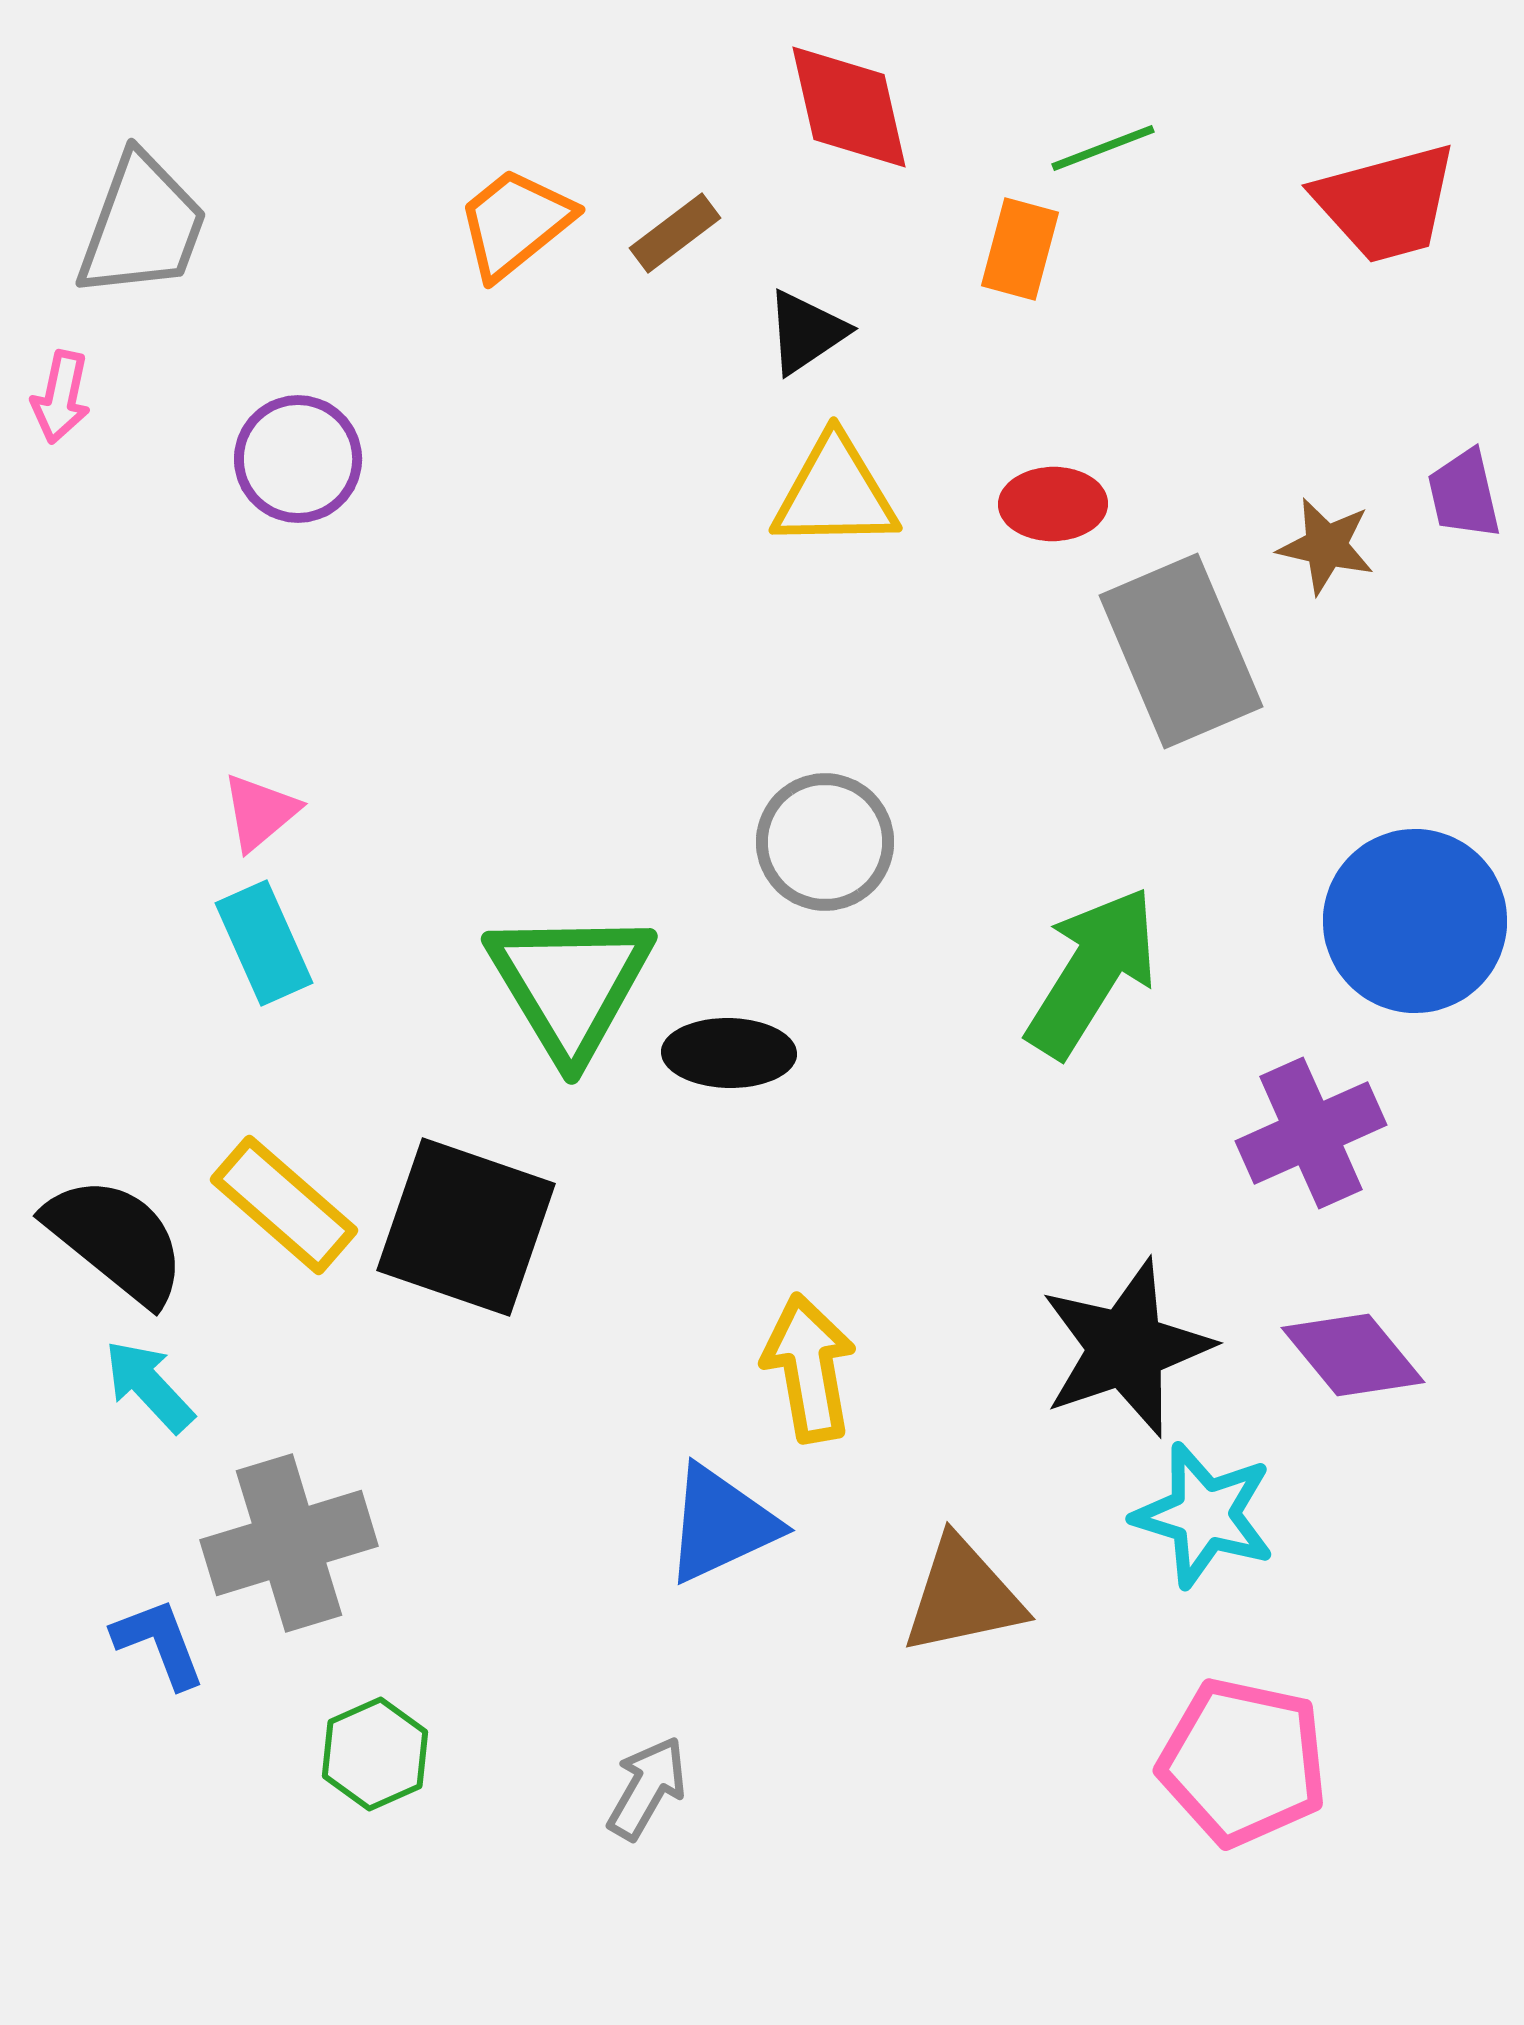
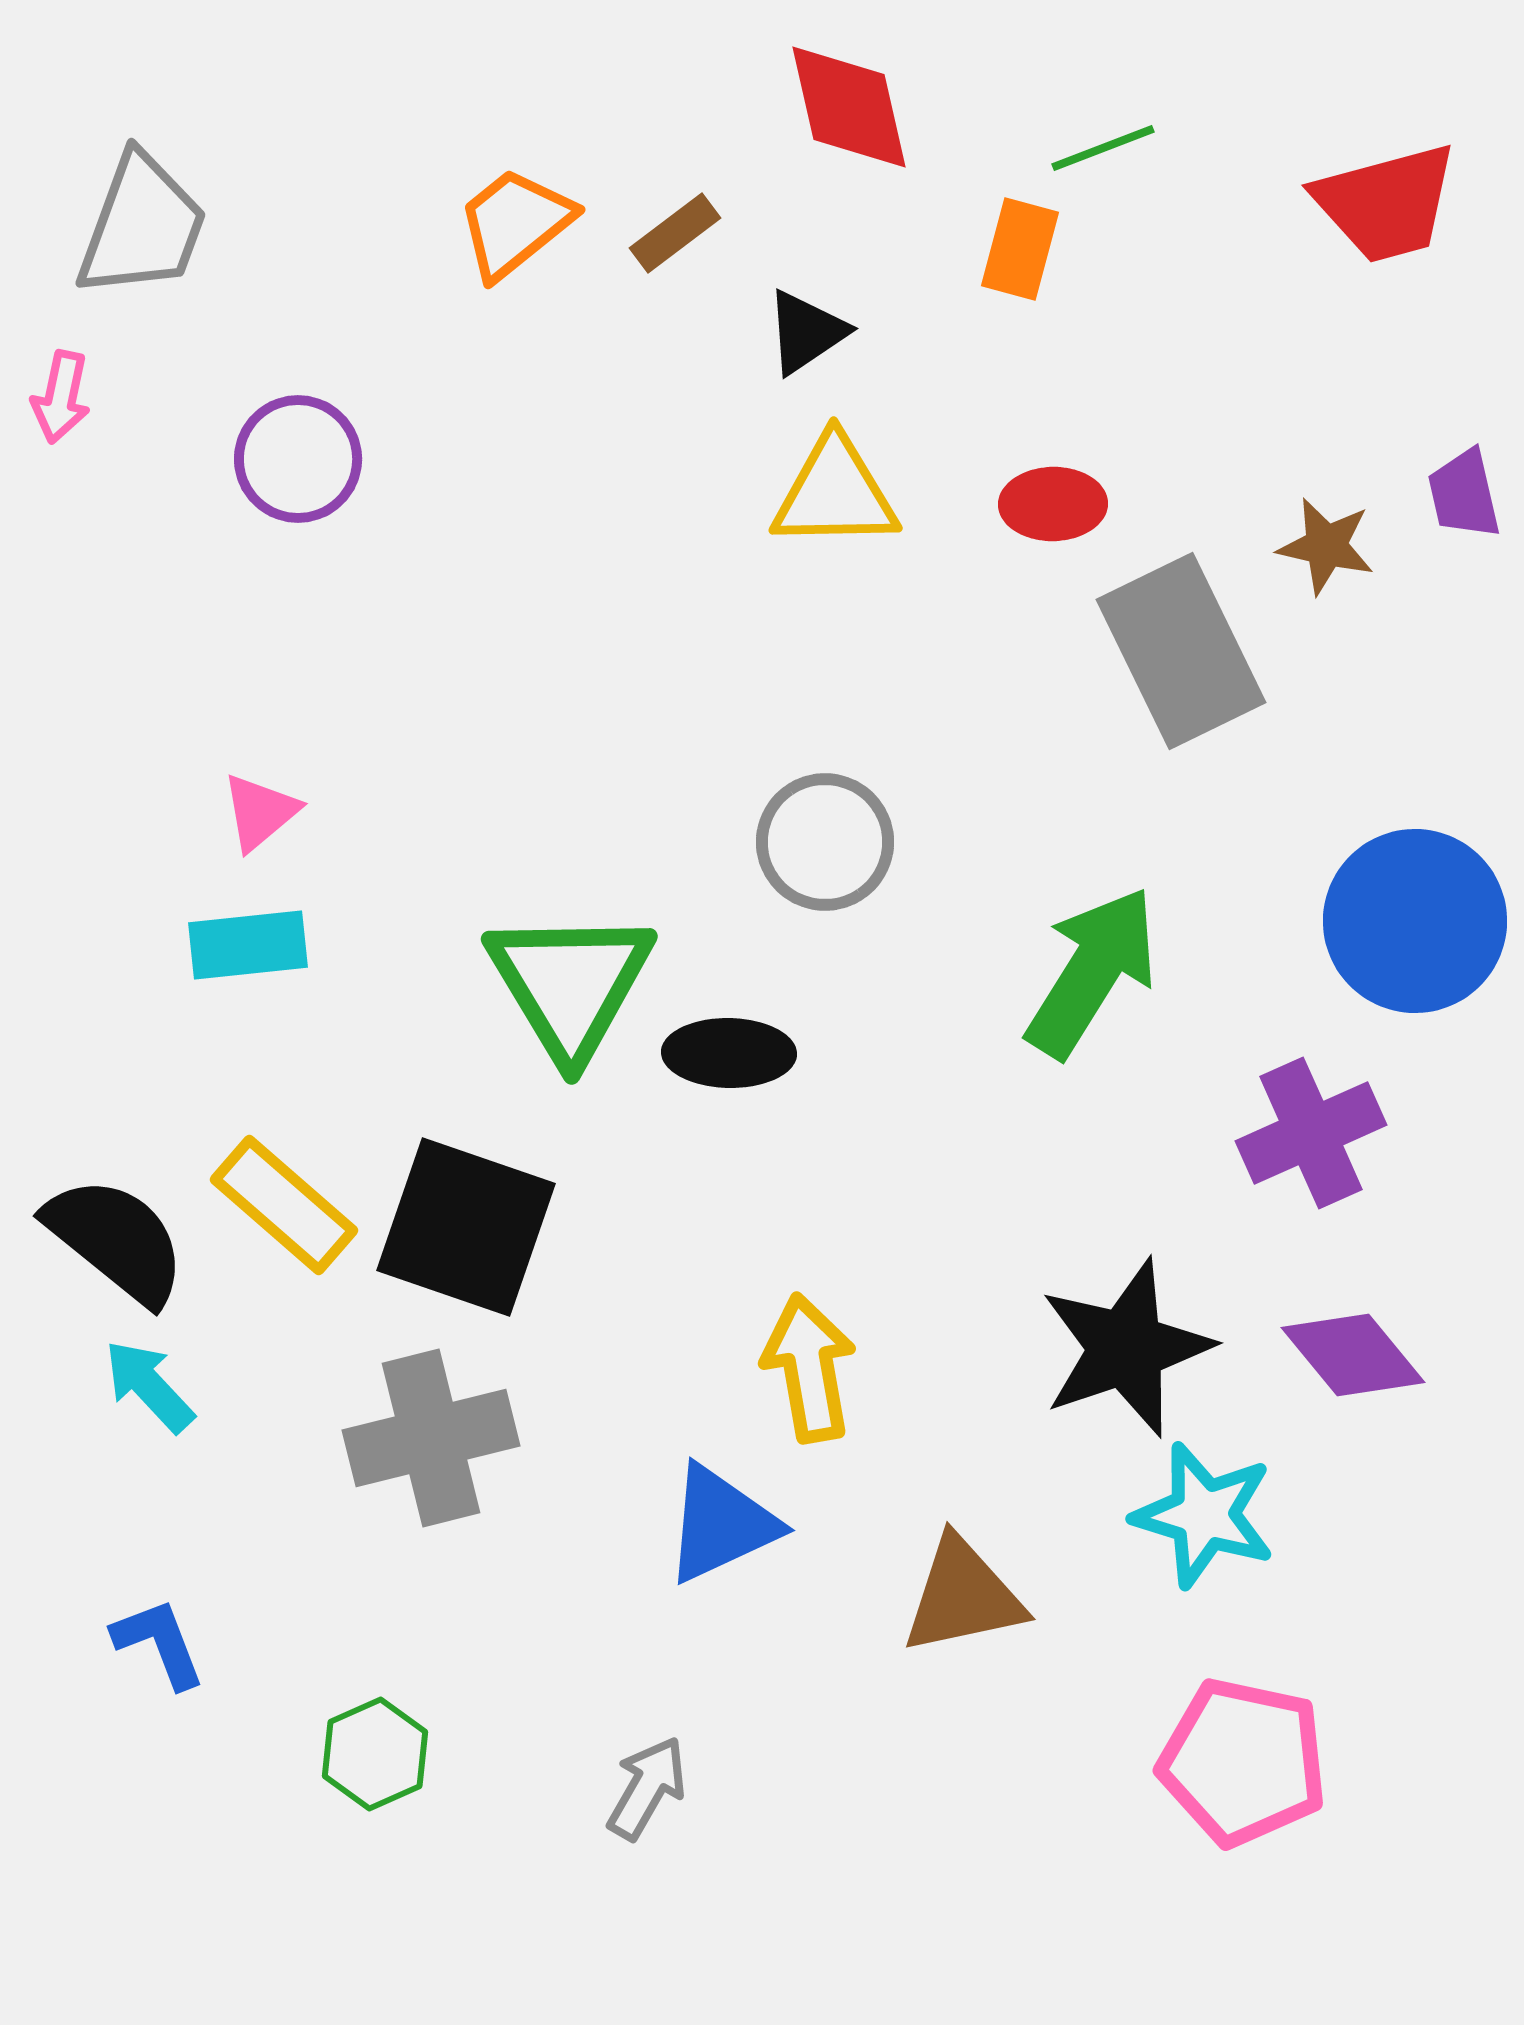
gray rectangle: rotated 3 degrees counterclockwise
cyan rectangle: moved 16 px left, 2 px down; rotated 72 degrees counterclockwise
gray cross: moved 142 px right, 105 px up; rotated 3 degrees clockwise
